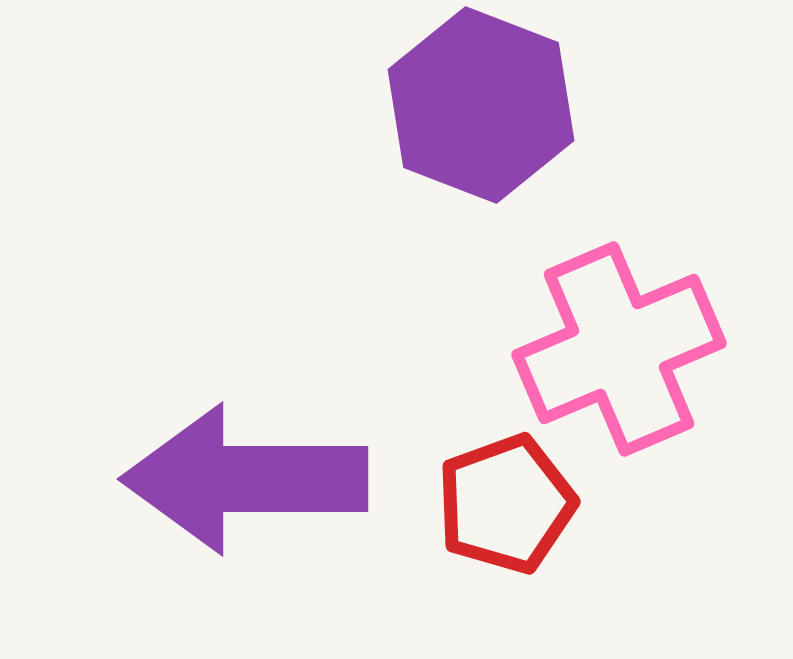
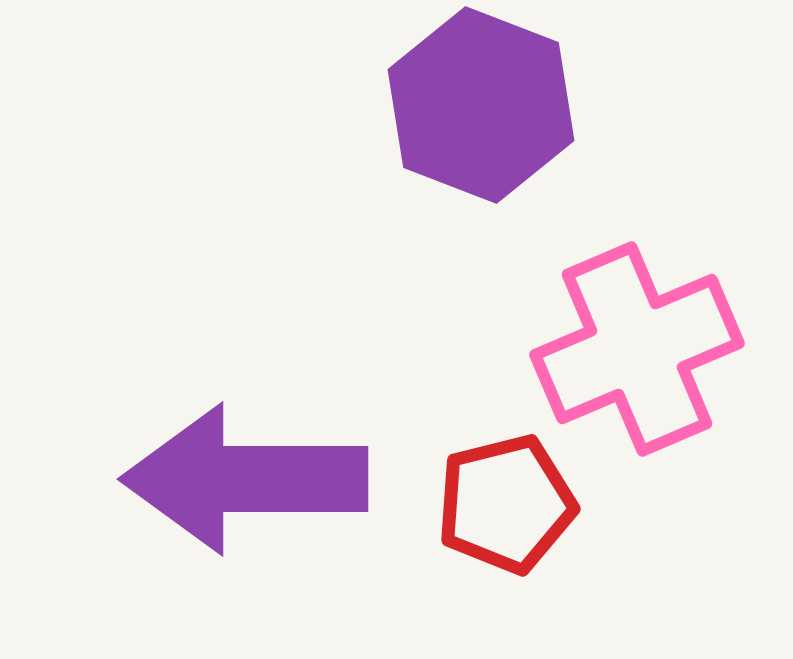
pink cross: moved 18 px right
red pentagon: rotated 6 degrees clockwise
